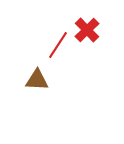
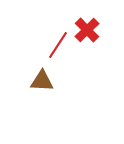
brown triangle: moved 5 px right, 1 px down
